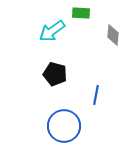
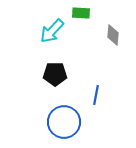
cyan arrow: rotated 12 degrees counterclockwise
black pentagon: rotated 15 degrees counterclockwise
blue circle: moved 4 px up
